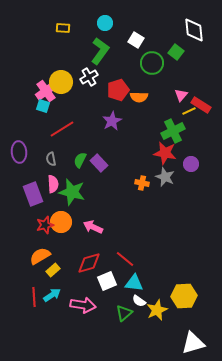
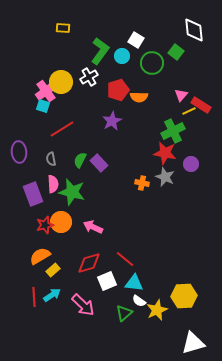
cyan circle at (105, 23): moved 17 px right, 33 px down
pink arrow at (83, 305): rotated 35 degrees clockwise
